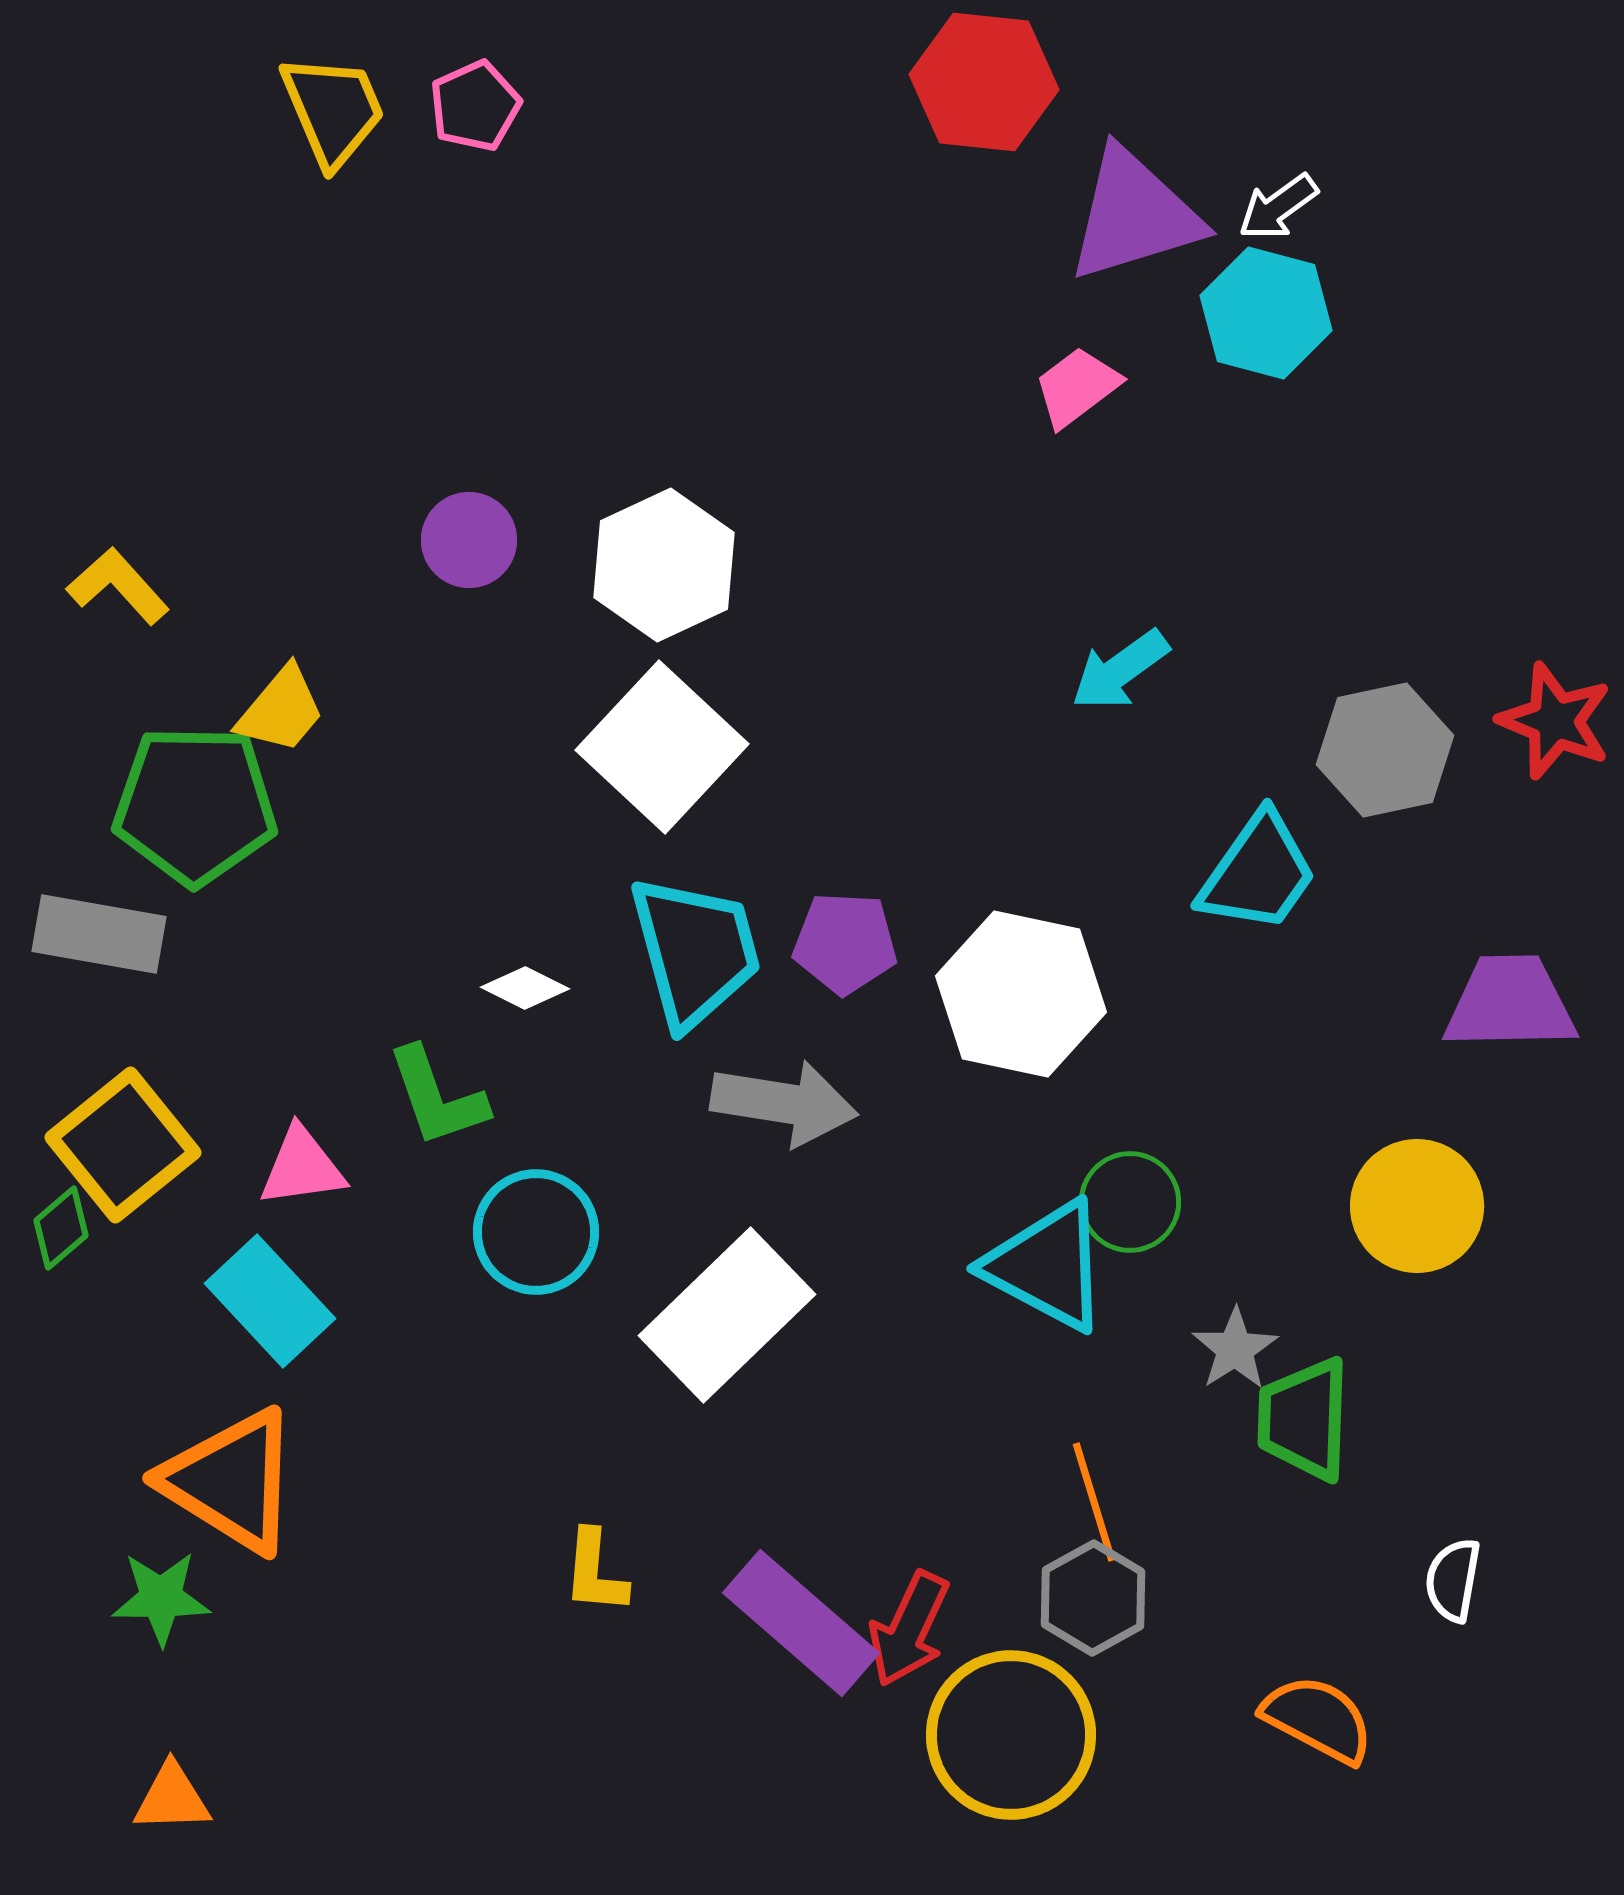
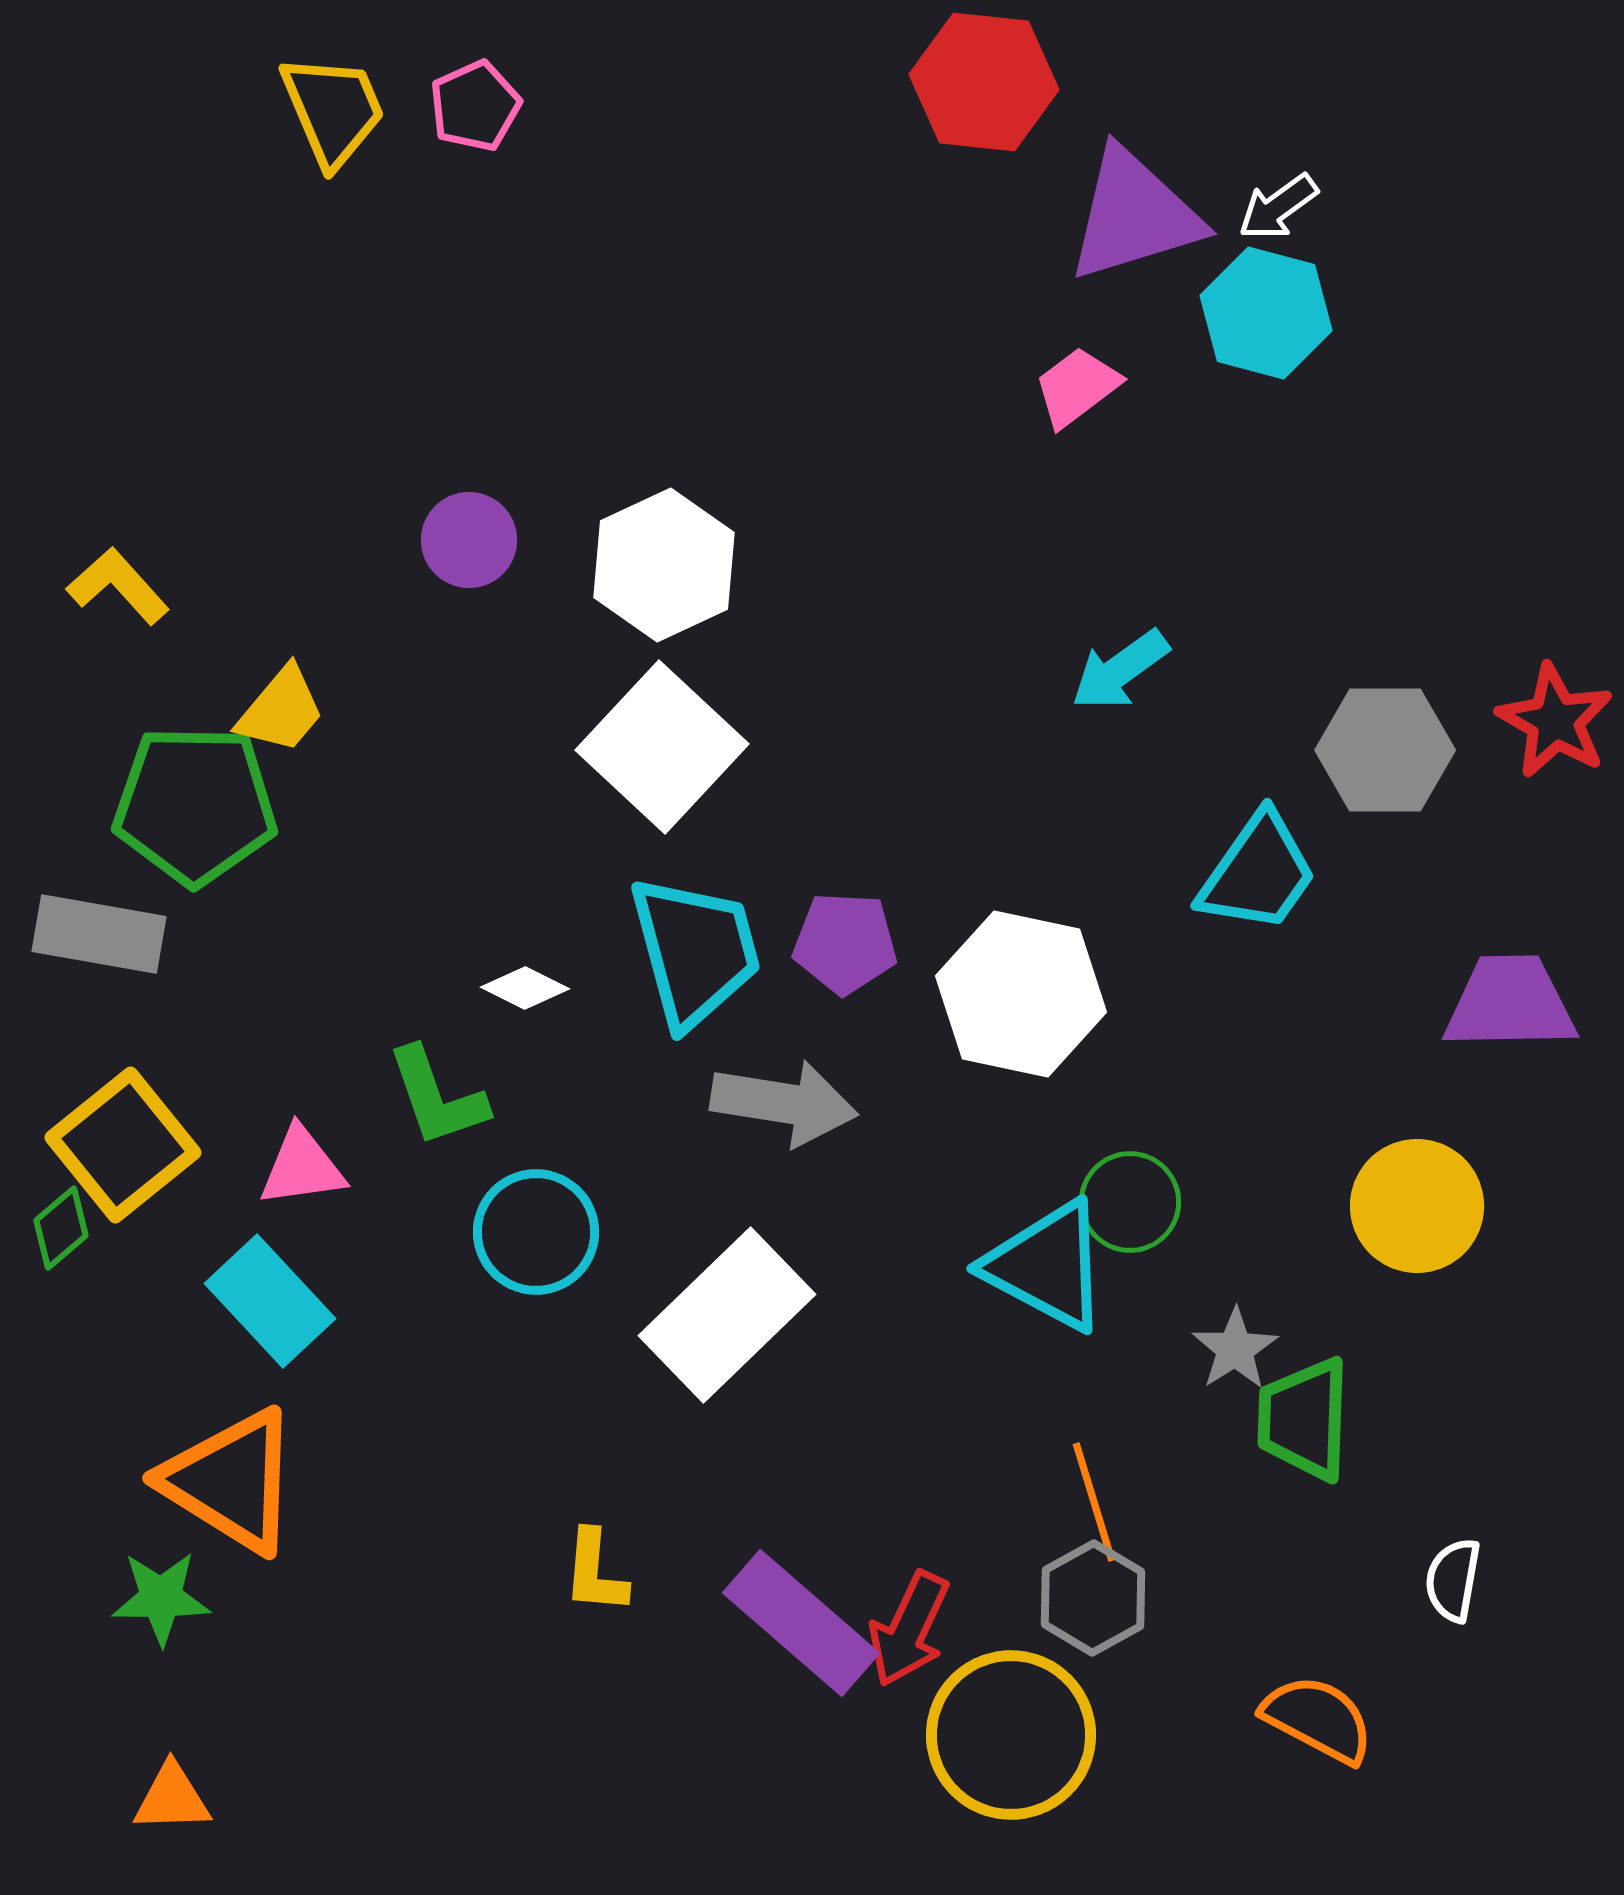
red star at (1555, 721): rotated 8 degrees clockwise
gray hexagon at (1385, 750): rotated 12 degrees clockwise
